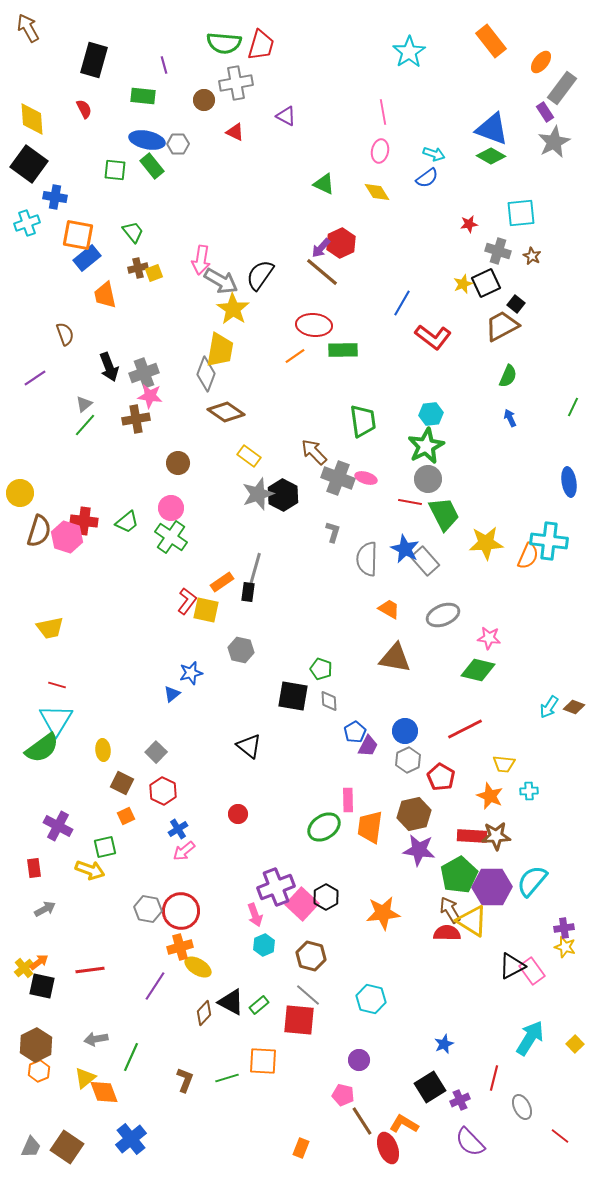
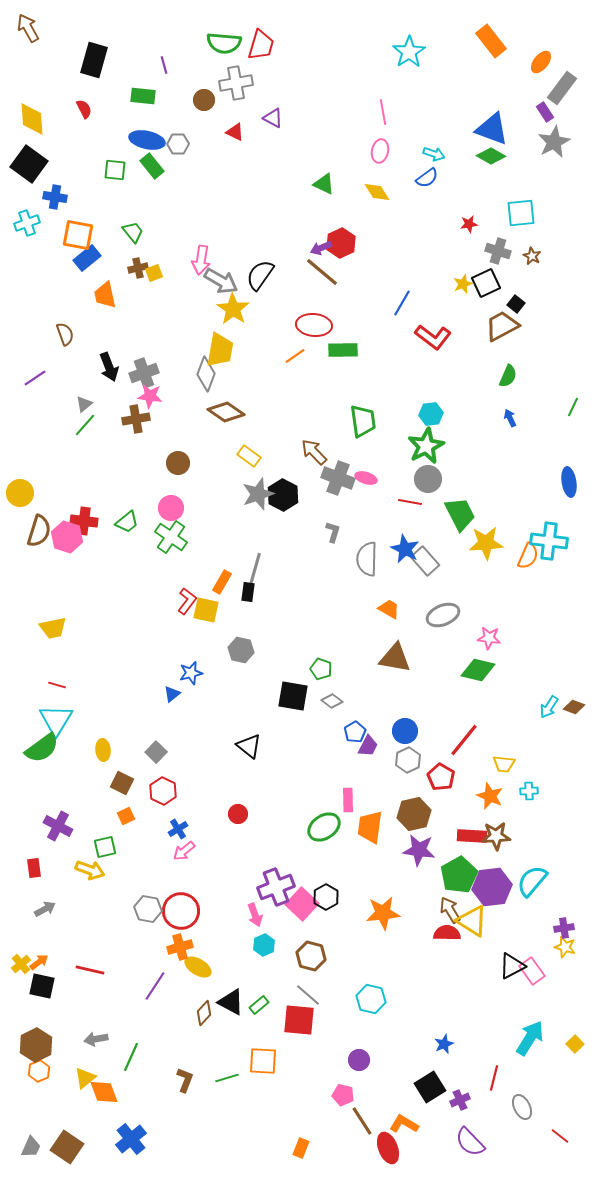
purple triangle at (286, 116): moved 13 px left, 2 px down
purple arrow at (321, 248): rotated 25 degrees clockwise
green trapezoid at (444, 514): moved 16 px right
orange rectangle at (222, 582): rotated 25 degrees counterclockwise
yellow trapezoid at (50, 628): moved 3 px right
gray diamond at (329, 701): moved 3 px right; rotated 50 degrees counterclockwise
red line at (465, 729): moved 1 px left, 11 px down; rotated 24 degrees counterclockwise
purple hexagon at (492, 887): rotated 6 degrees counterclockwise
yellow cross at (24, 968): moved 3 px left, 4 px up
red line at (90, 970): rotated 20 degrees clockwise
